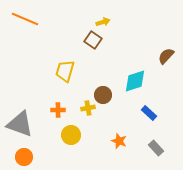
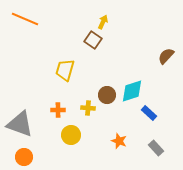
yellow arrow: rotated 48 degrees counterclockwise
yellow trapezoid: moved 1 px up
cyan diamond: moved 3 px left, 10 px down
brown circle: moved 4 px right
yellow cross: rotated 16 degrees clockwise
